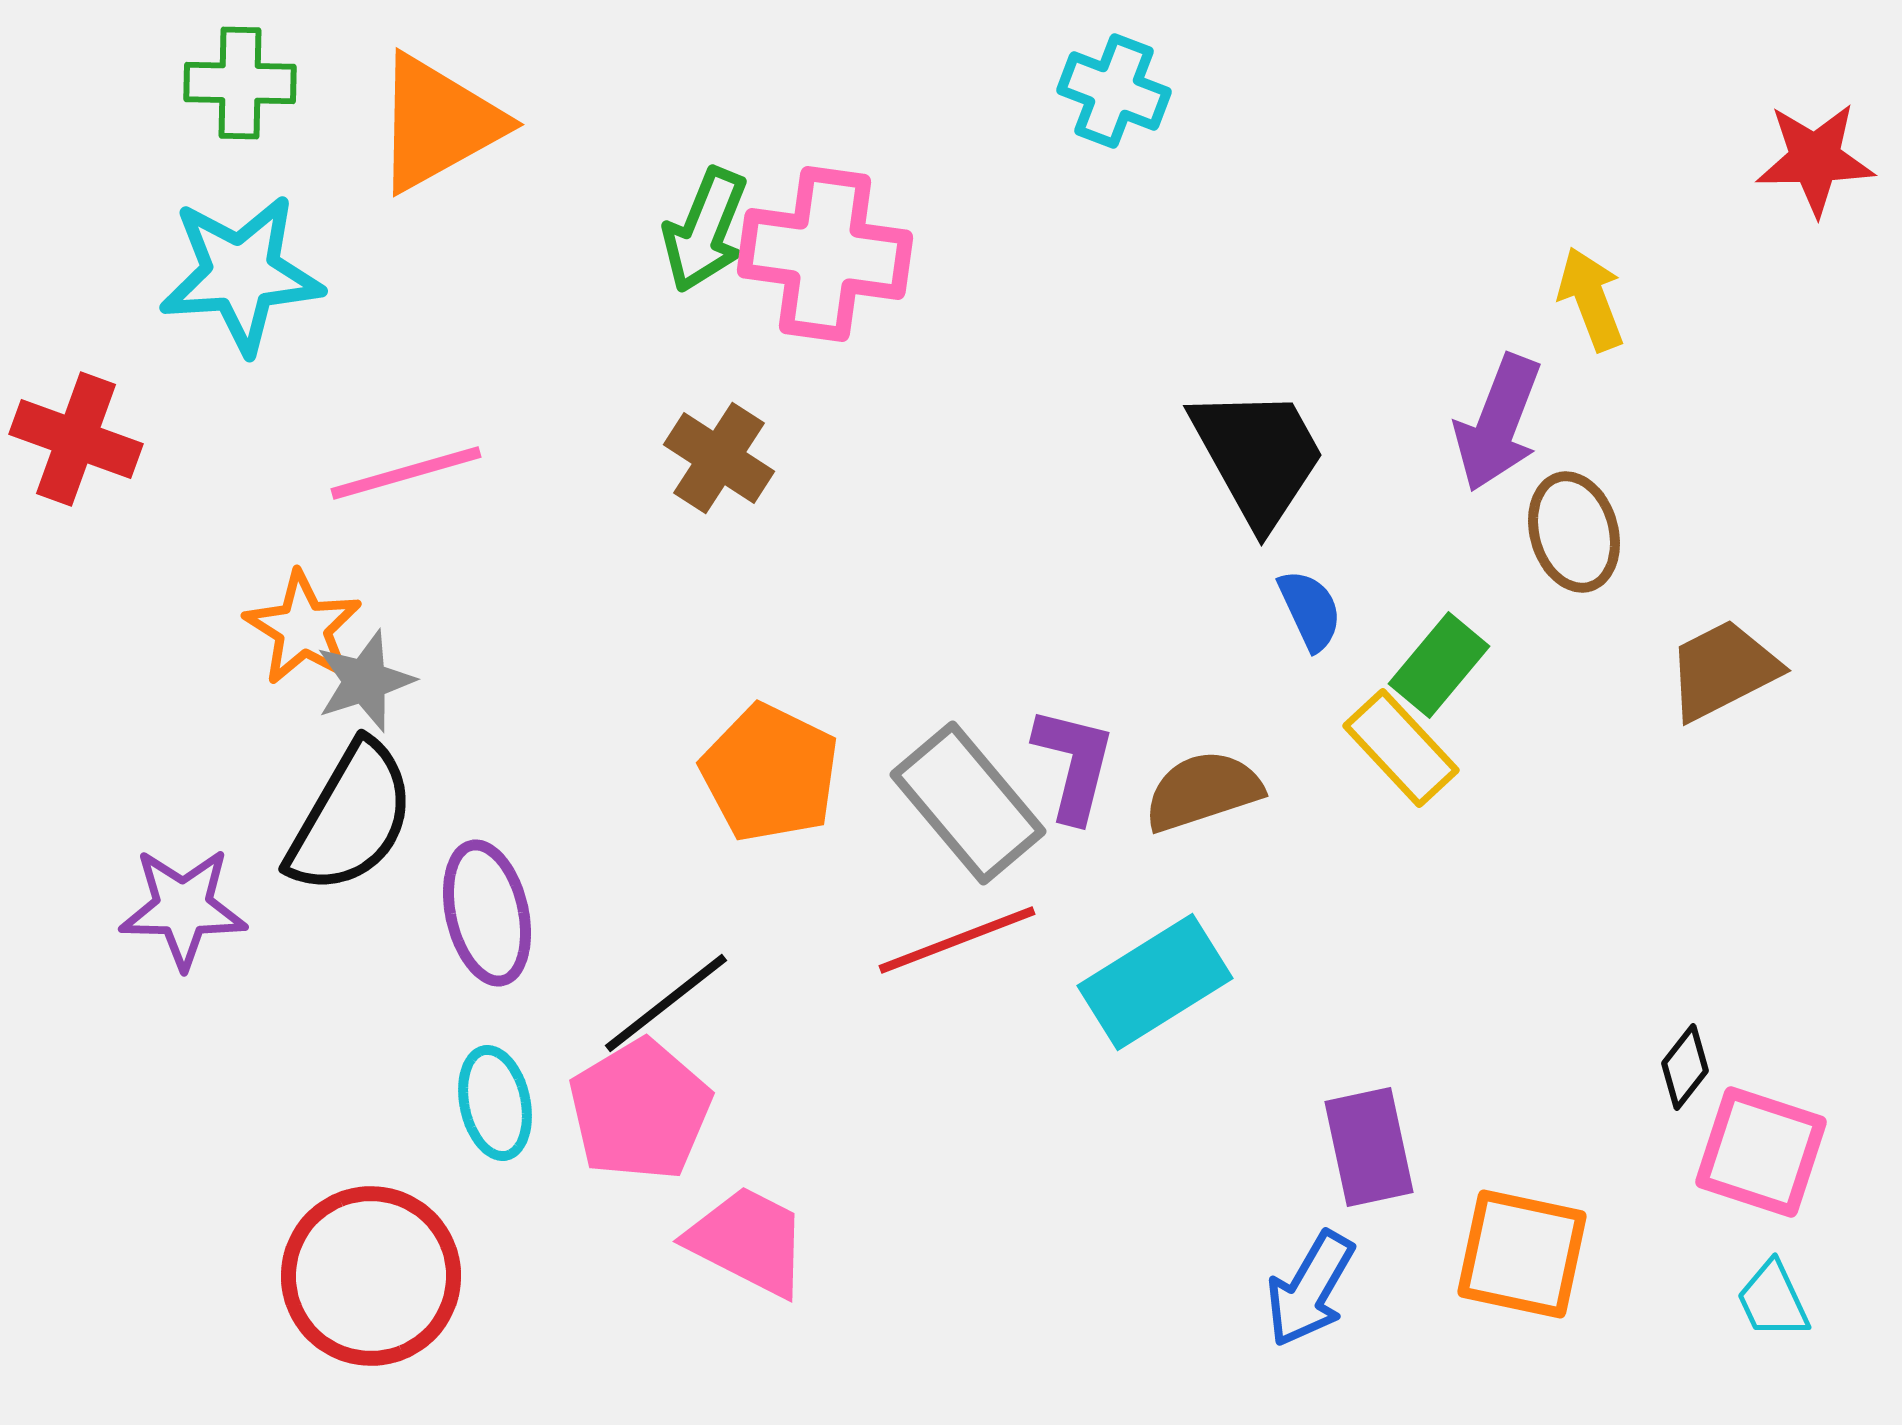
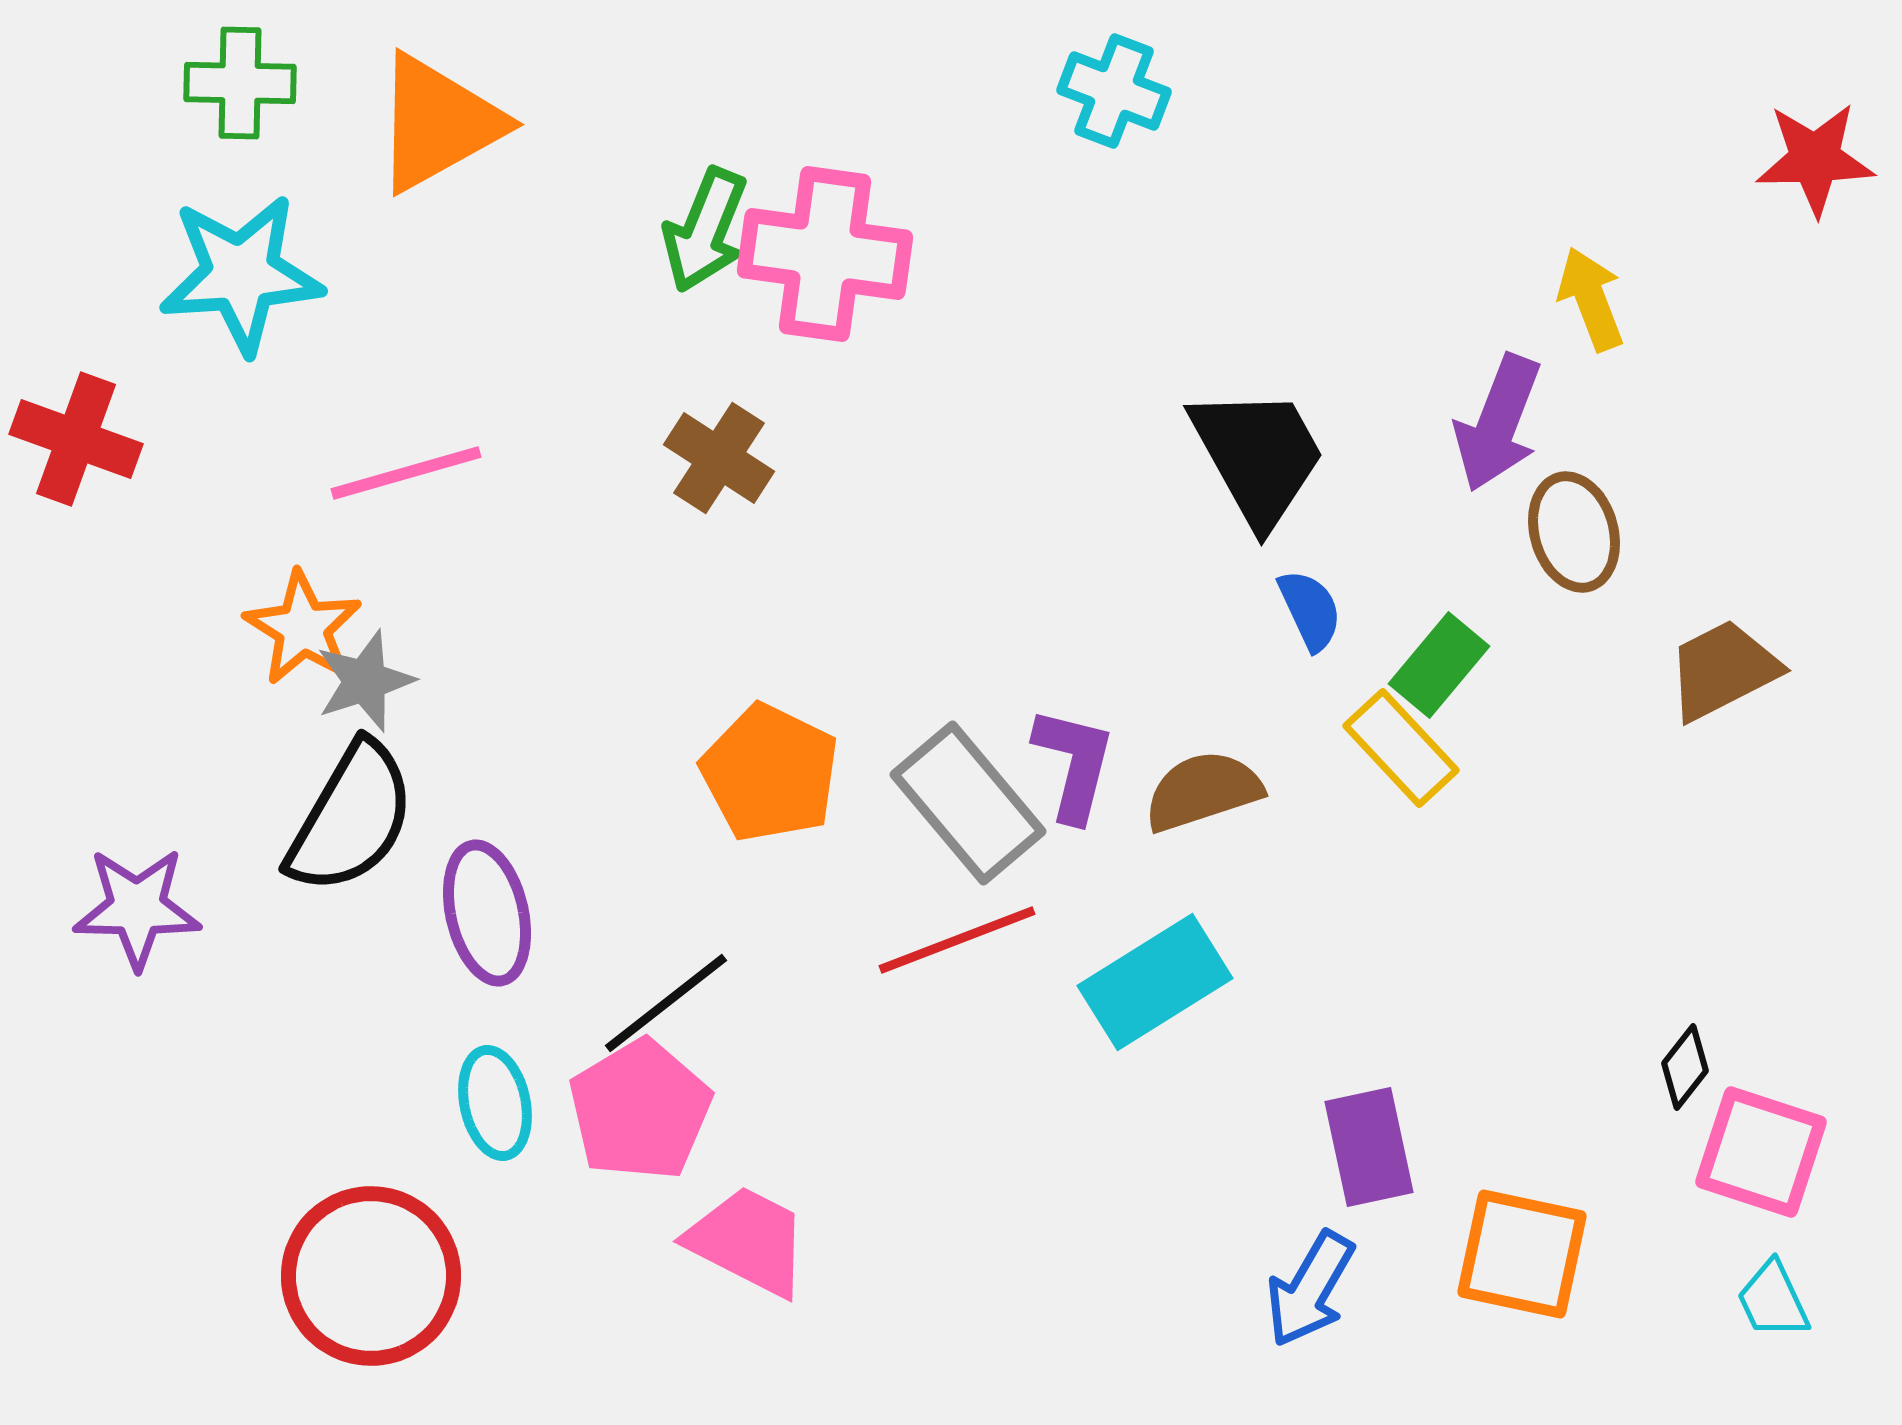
purple star: moved 46 px left
